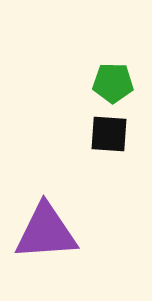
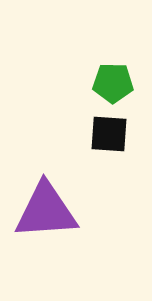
purple triangle: moved 21 px up
